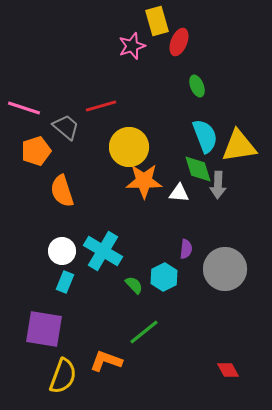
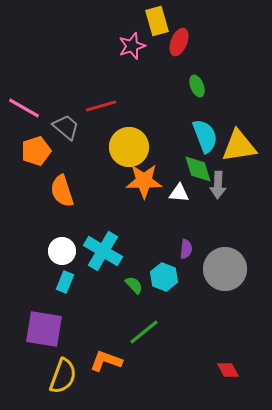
pink line: rotated 12 degrees clockwise
cyan hexagon: rotated 12 degrees counterclockwise
